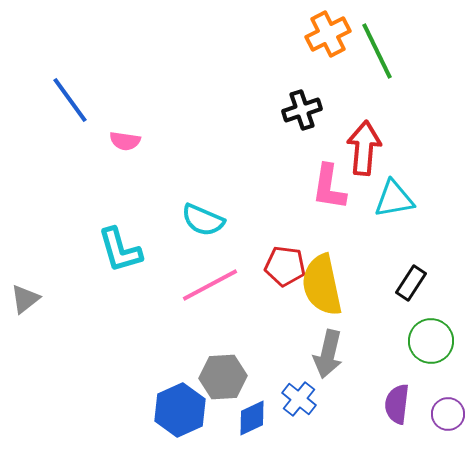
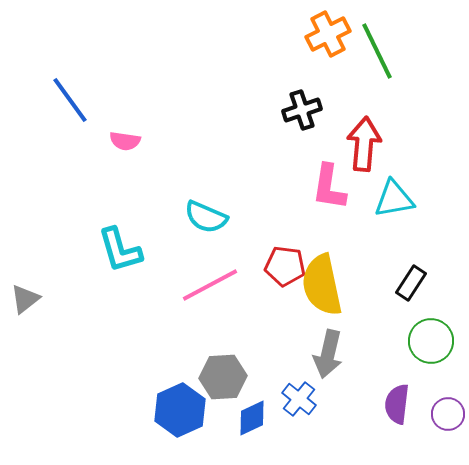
red arrow: moved 4 px up
cyan semicircle: moved 3 px right, 3 px up
